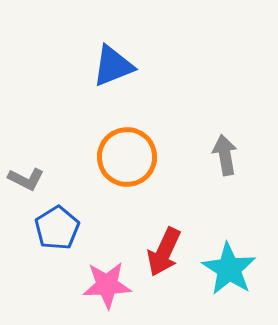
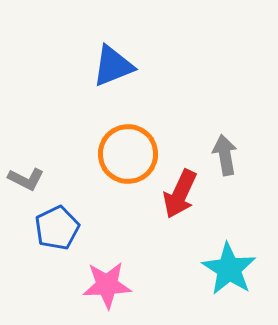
orange circle: moved 1 px right, 3 px up
blue pentagon: rotated 6 degrees clockwise
red arrow: moved 16 px right, 58 px up
